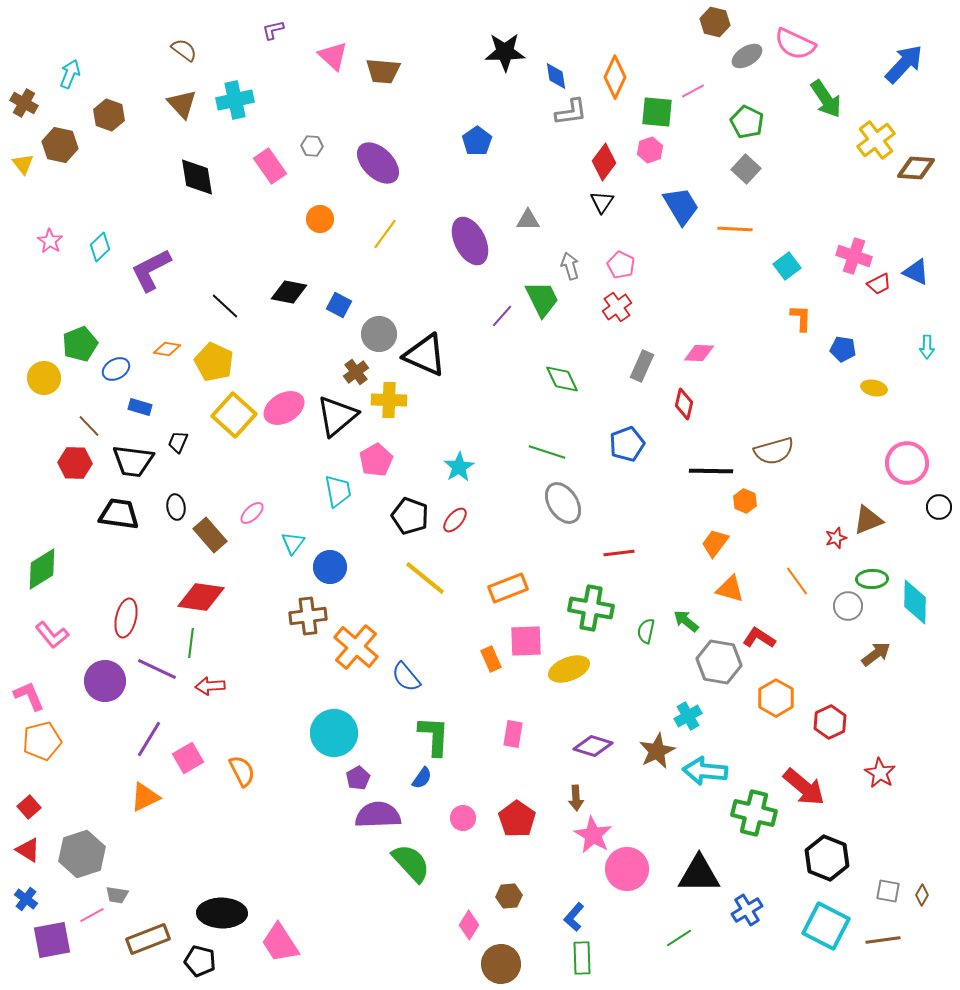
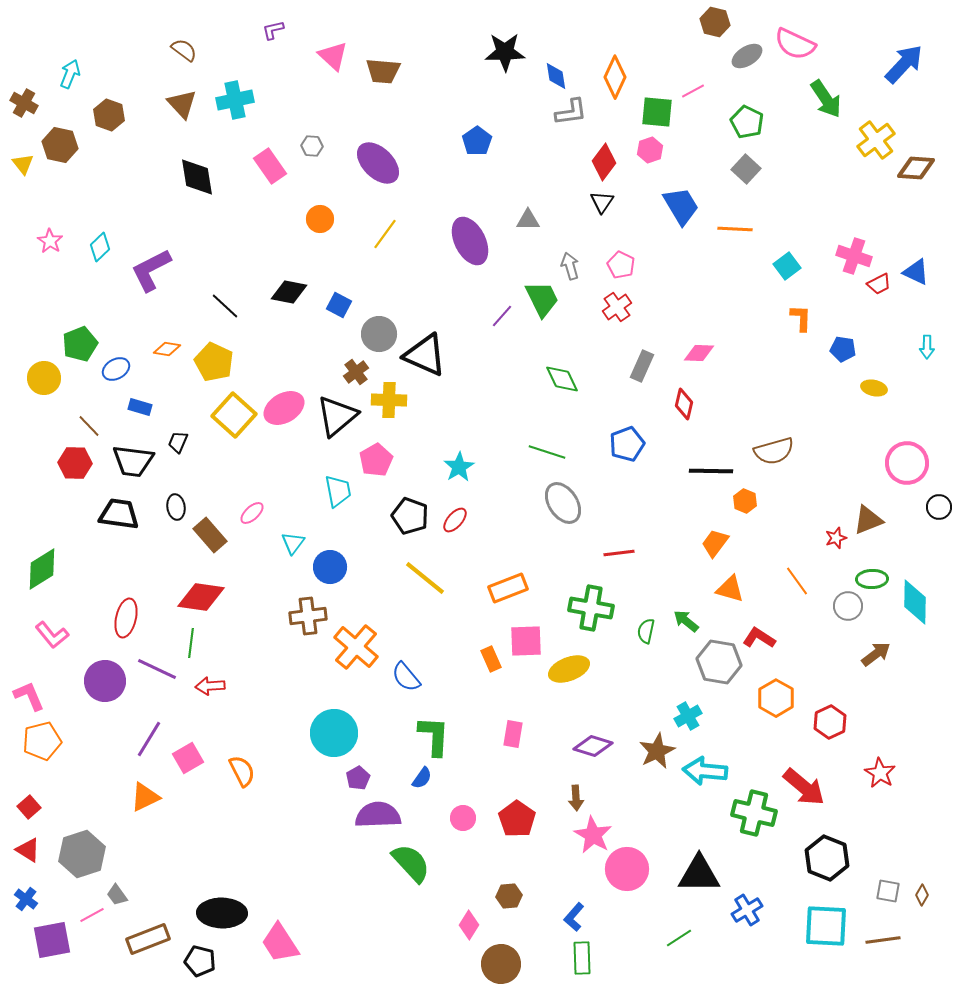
gray trapezoid at (117, 895): rotated 45 degrees clockwise
cyan square at (826, 926): rotated 24 degrees counterclockwise
